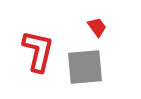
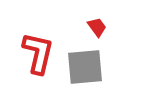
red L-shape: moved 2 px down
